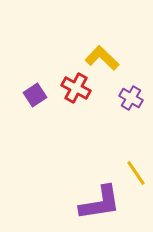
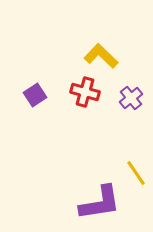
yellow L-shape: moved 1 px left, 2 px up
red cross: moved 9 px right, 4 px down; rotated 12 degrees counterclockwise
purple cross: rotated 20 degrees clockwise
